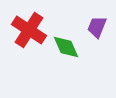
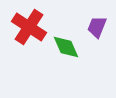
red cross: moved 3 px up
